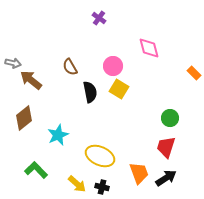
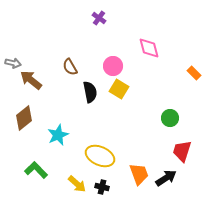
red trapezoid: moved 16 px right, 4 px down
orange trapezoid: moved 1 px down
